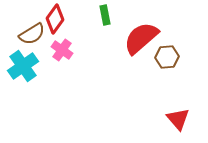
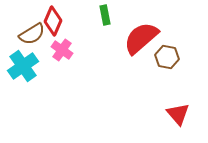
red diamond: moved 2 px left, 2 px down; rotated 12 degrees counterclockwise
brown hexagon: rotated 15 degrees clockwise
red triangle: moved 5 px up
